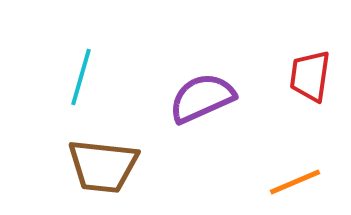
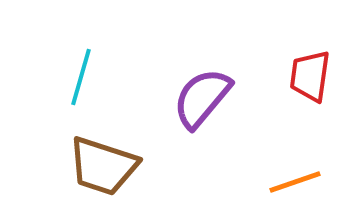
purple semicircle: rotated 26 degrees counterclockwise
brown trapezoid: rotated 12 degrees clockwise
orange line: rotated 4 degrees clockwise
